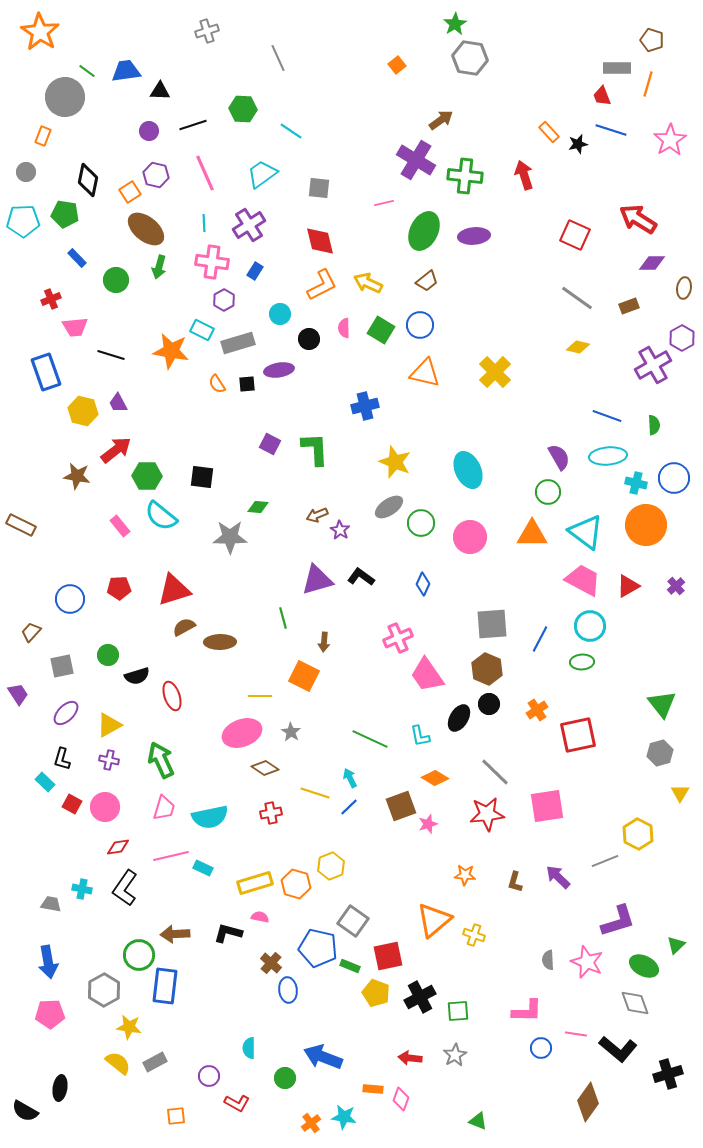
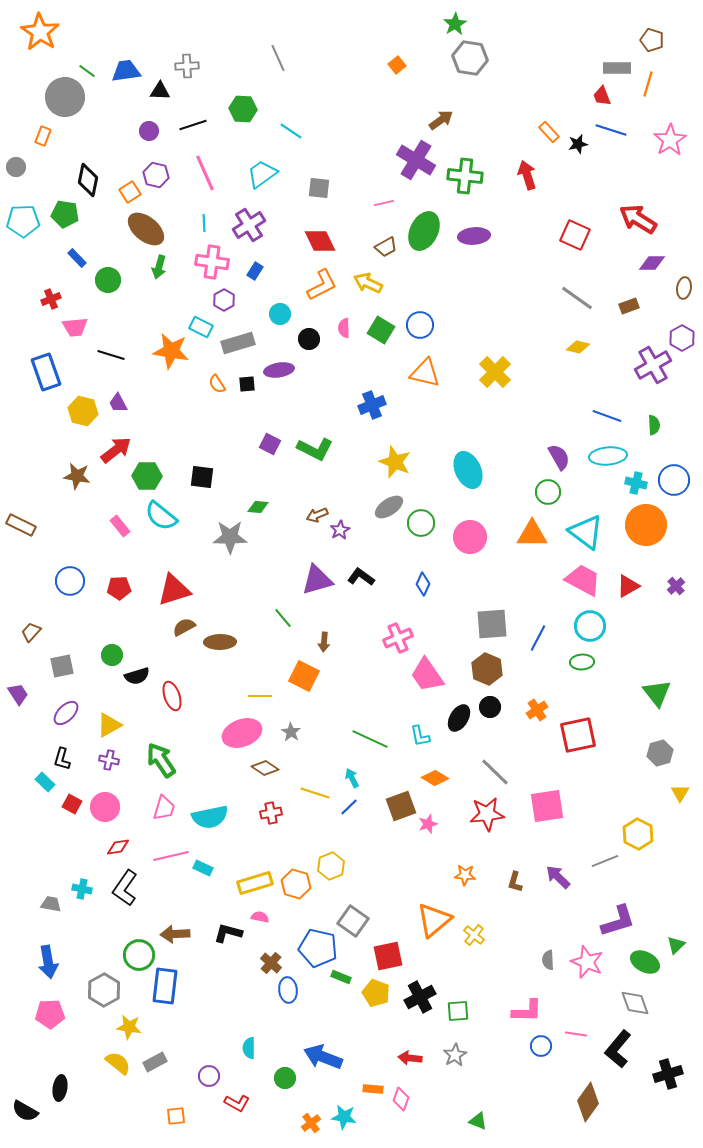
gray cross at (207, 31): moved 20 px left, 35 px down; rotated 15 degrees clockwise
gray circle at (26, 172): moved 10 px left, 5 px up
red arrow at (524, 175): moved 3 px right
red diamond at (320, 241): rotated 12 degrees counterclockwise
green circle at (116, 280): moved 8 px left
brown trapezoid at (427, 281): moved 41 px left, 34 px up; rotated 10 degrees clockwise
cyan rectangle at (202, 330): moved 1 px left, 3 px up
blue cross at (365, 406): moved 7 px right, 1 px up; rotated 8 degrees counterclockwise
green L-shape at (315, 449): rotated 120 degrees clockwise
blue circle at (674, 478): moved 2 px down
purple star at (340, 530): rotated 12 degrees clockwise
blue circle at (70, 599): moved 18 px up
green line at (283, 618): rotated 25 degrees counterclockwise
blue line at (540, 639): moved 2 px left, 1 px up
green circle at (108, 655): moved 4 px right
black circle at (489, 704): moved 1 px right, 3 px down
green triangle at (662, 704): moved 5 px left, 11 px up
green arrow at (161, 760): rotated 9 degrees counterclockwise
cyan arrow at (350, 778): moved 2 px right
yellow cross at (474, 935): rotated 20 degrees clockwise
green rectangle at (350, 966): moved 9 px left, 11 px down
green ellipse at (644, 966): moved 1 px right, 4 px up
blue circle at (541, 1048): moved 2 px up
black L-shape at (618, 1049): rotated 90 degrees clockwise
